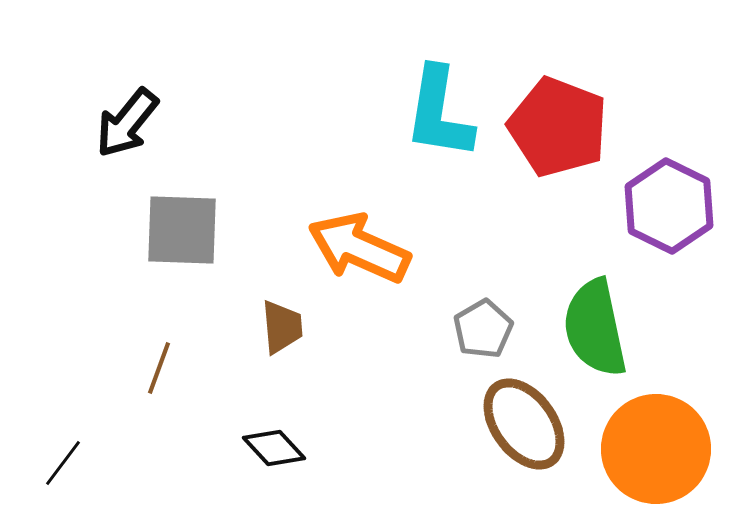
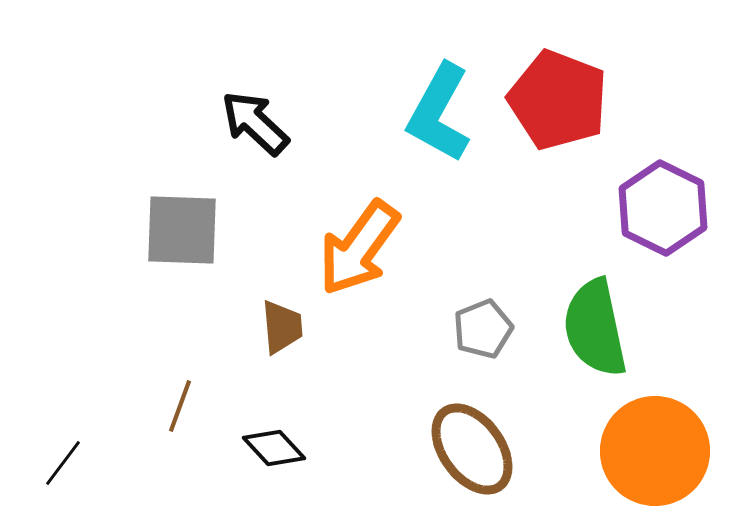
cyan L-shape: rotated 20 degrees clockwise
black arrow: moved 128 px right; rotated 94 degrees clockwise
red pentagon: moved 27 px up
purple hexagon: moved 6 px left, 2 px down
orange arrow: rotated 78 degrees counterclockwise
gray pentagon: rotated 8 degrees clockwise
brown line: moved 21 px right, 38 px down
brown ellipse: moved 52 px left, 25 px down
orange circle: moved 1 px left, 2 px down
